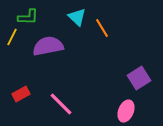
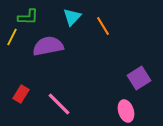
cyan triangle: moved 5 px left; rotated 30 degrees clockwise
orange line: moved 1 px right, 2 px up
red rectangle: rotated 30 degrees counterclockwise
pink line: moved 2 px left
pink ellipse: rotated 40 degrees counterclockwise
